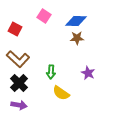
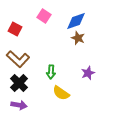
blue diamond: rotated 20 degrees counterclockwise
brown star: moved 1 px right; rotated 24 degrees clockwise
purple star: rotated 24 degrees clockwise
